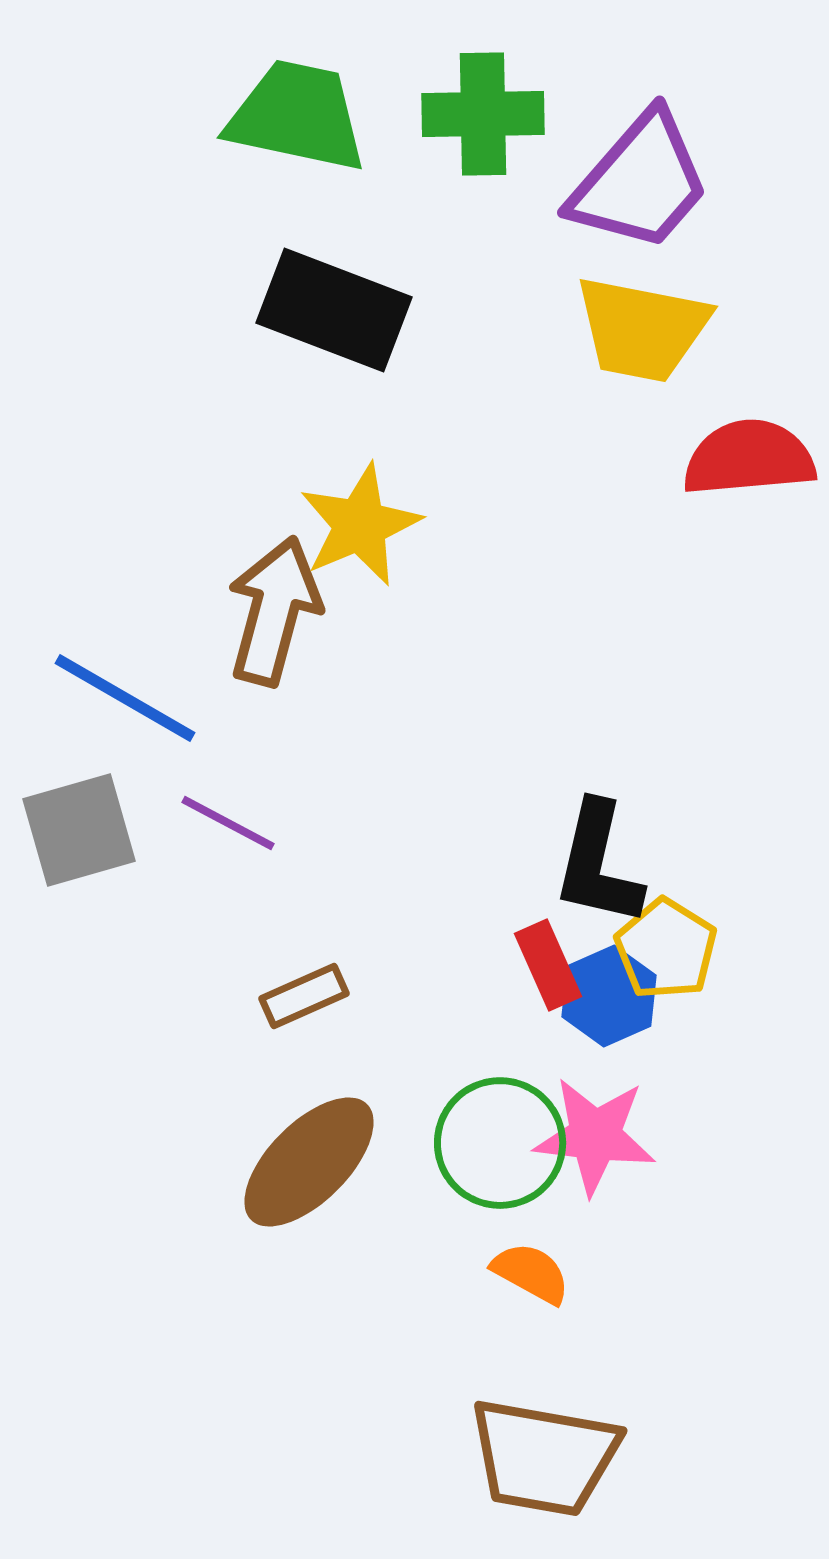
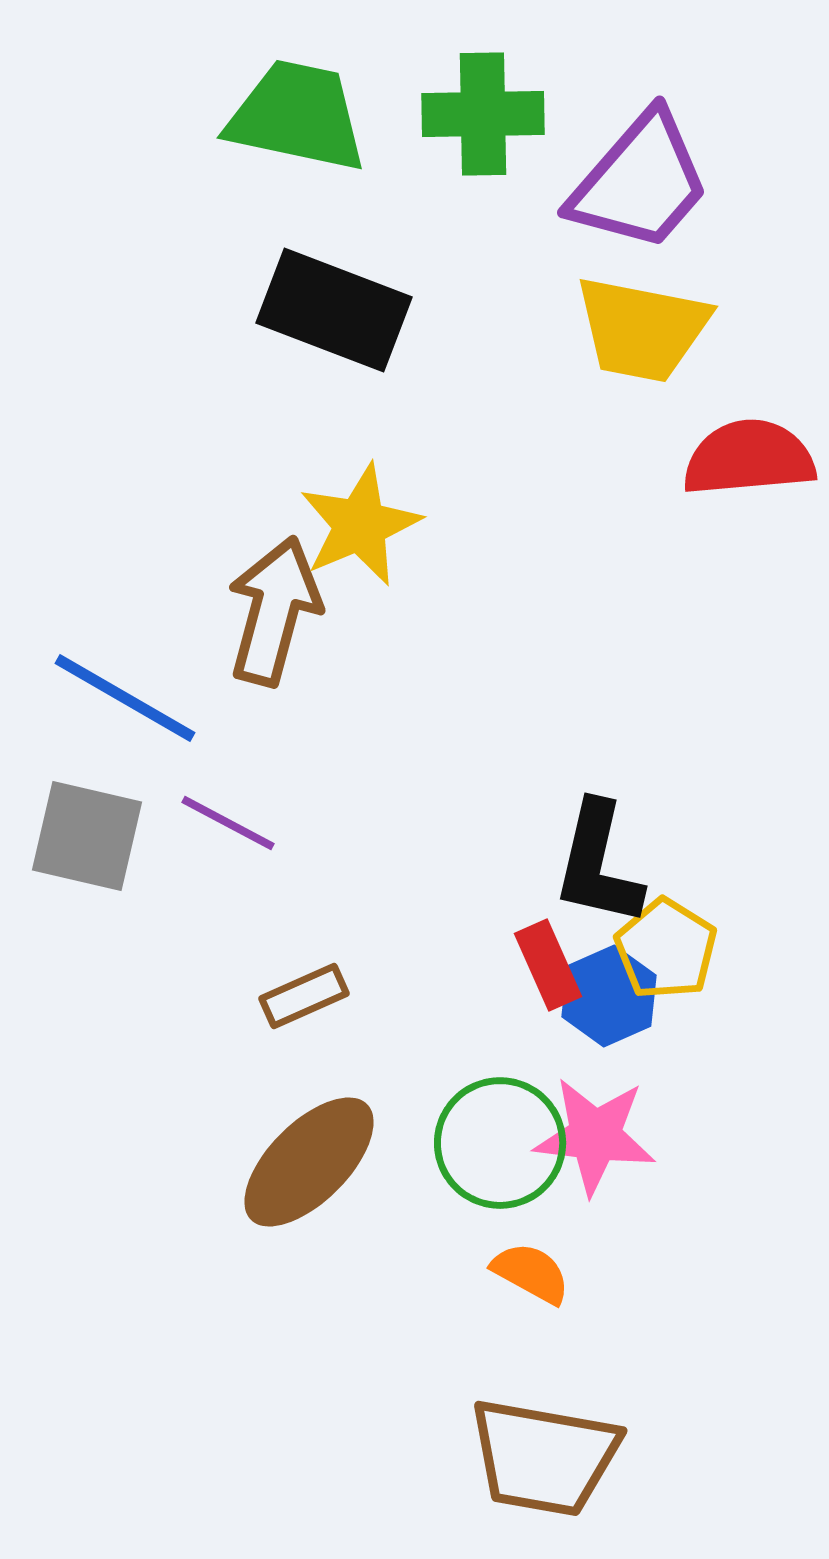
gray square: moved 8 px right, 6 px down; rotated 29 degrees clockwise
